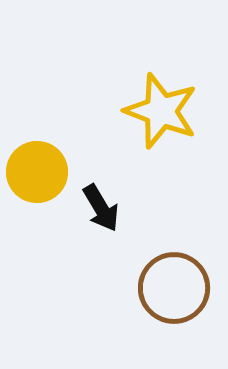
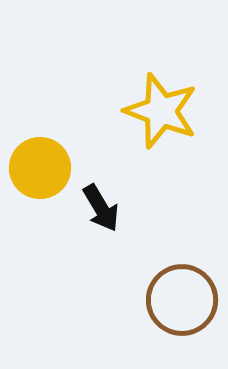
yellow circle: moved 3 px right, 4 px up
brown circle: moved 8 px right, 12 px down
